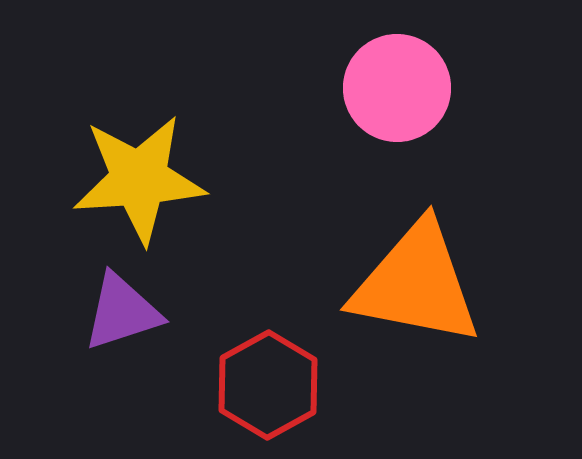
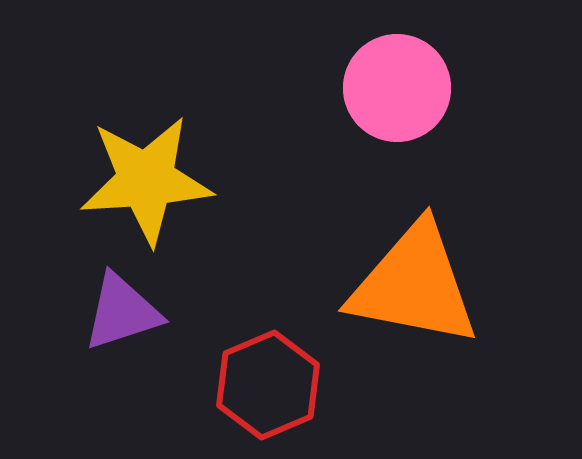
yellow star: moved 7 px right, 1 px down
orange triangle: moved 2 px left, 1 px down
red hexagon: rotated 6 degrees clockwise
